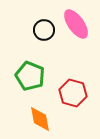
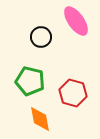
pink ellipse: moved 3 px up
black circle: moved 3 px left, 7 px down
green pentagon: moved 5 px down; rotated 8 degrees counterclockwise
